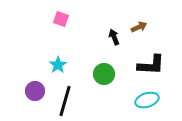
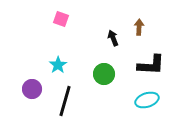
brown arrow: rotated 63 degrees counterclockwise
black arrow: moved 1 px left, 1 px down
purple circle: moved 3 px left, 2 px up
